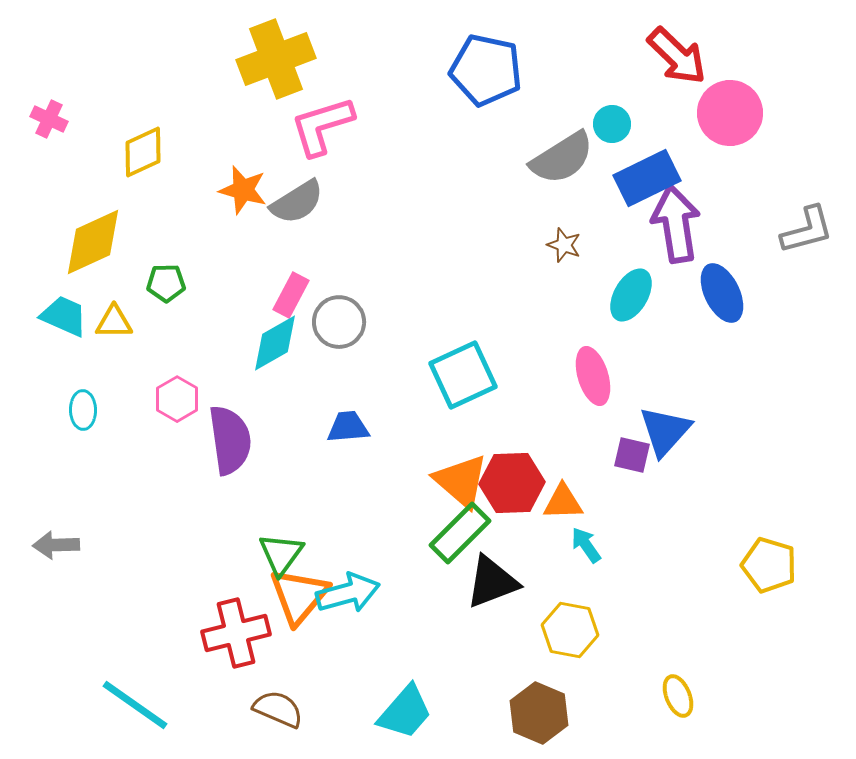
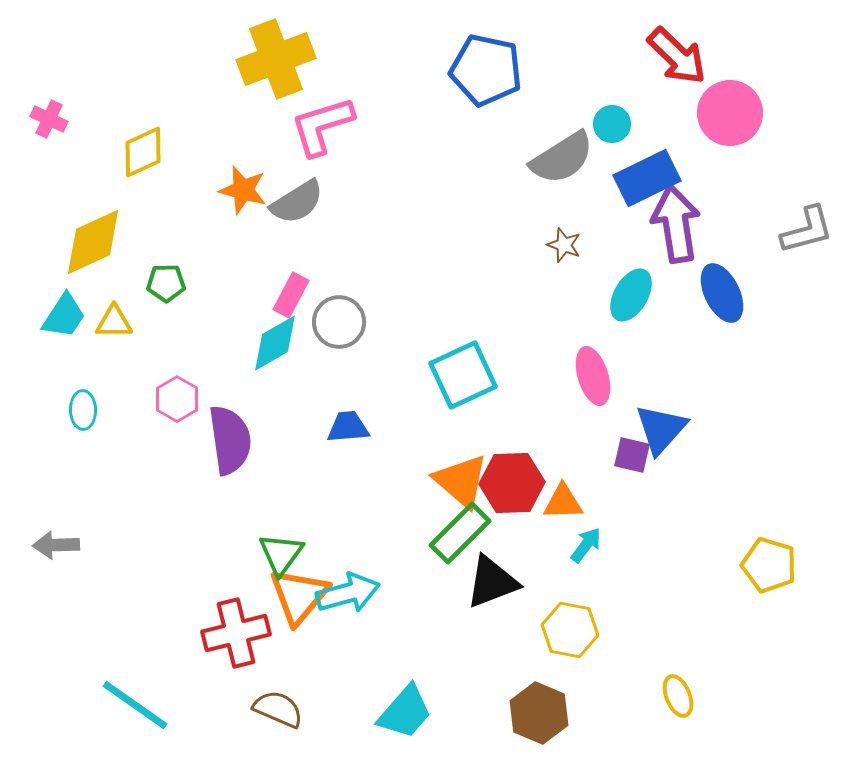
cyan trapezoid at (64, 316): rotated 99 degrees clockwise
blue triangle at (665, 431): moved 4 px left, 2 px up
cyan arrow at (586, 545): rotated 72 degrees clockwise
